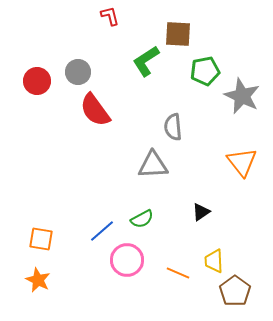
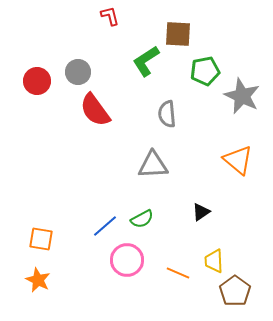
gray semicircle: moved 6 px left, 13 px up
orange triangle: moved 4 px left, 2 px up; rotated 12 degrees counterclockwise
blue line: moved 3 px right, 5 px up
